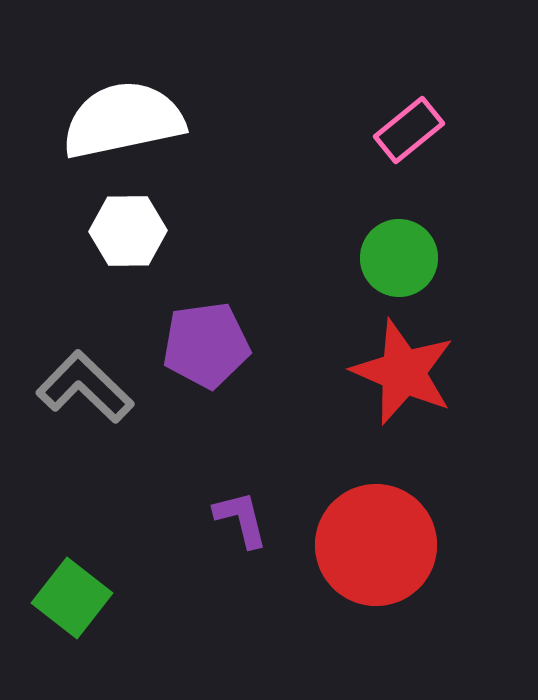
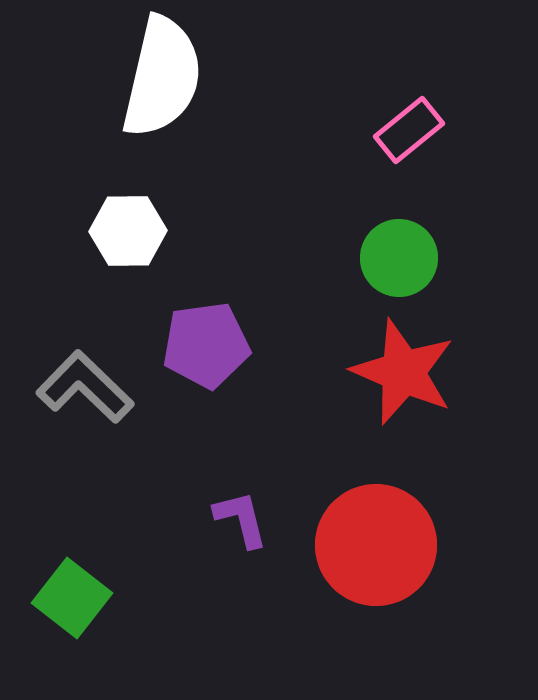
white semicircle: moved 39 px right, 43 px up; rotated 115 degrees clockwise
